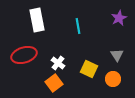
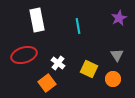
orange square: moved 7 px left
